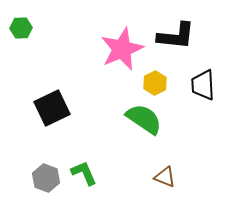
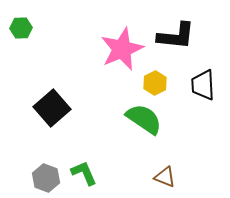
black square: rotated 15 degrees counterclockwise
